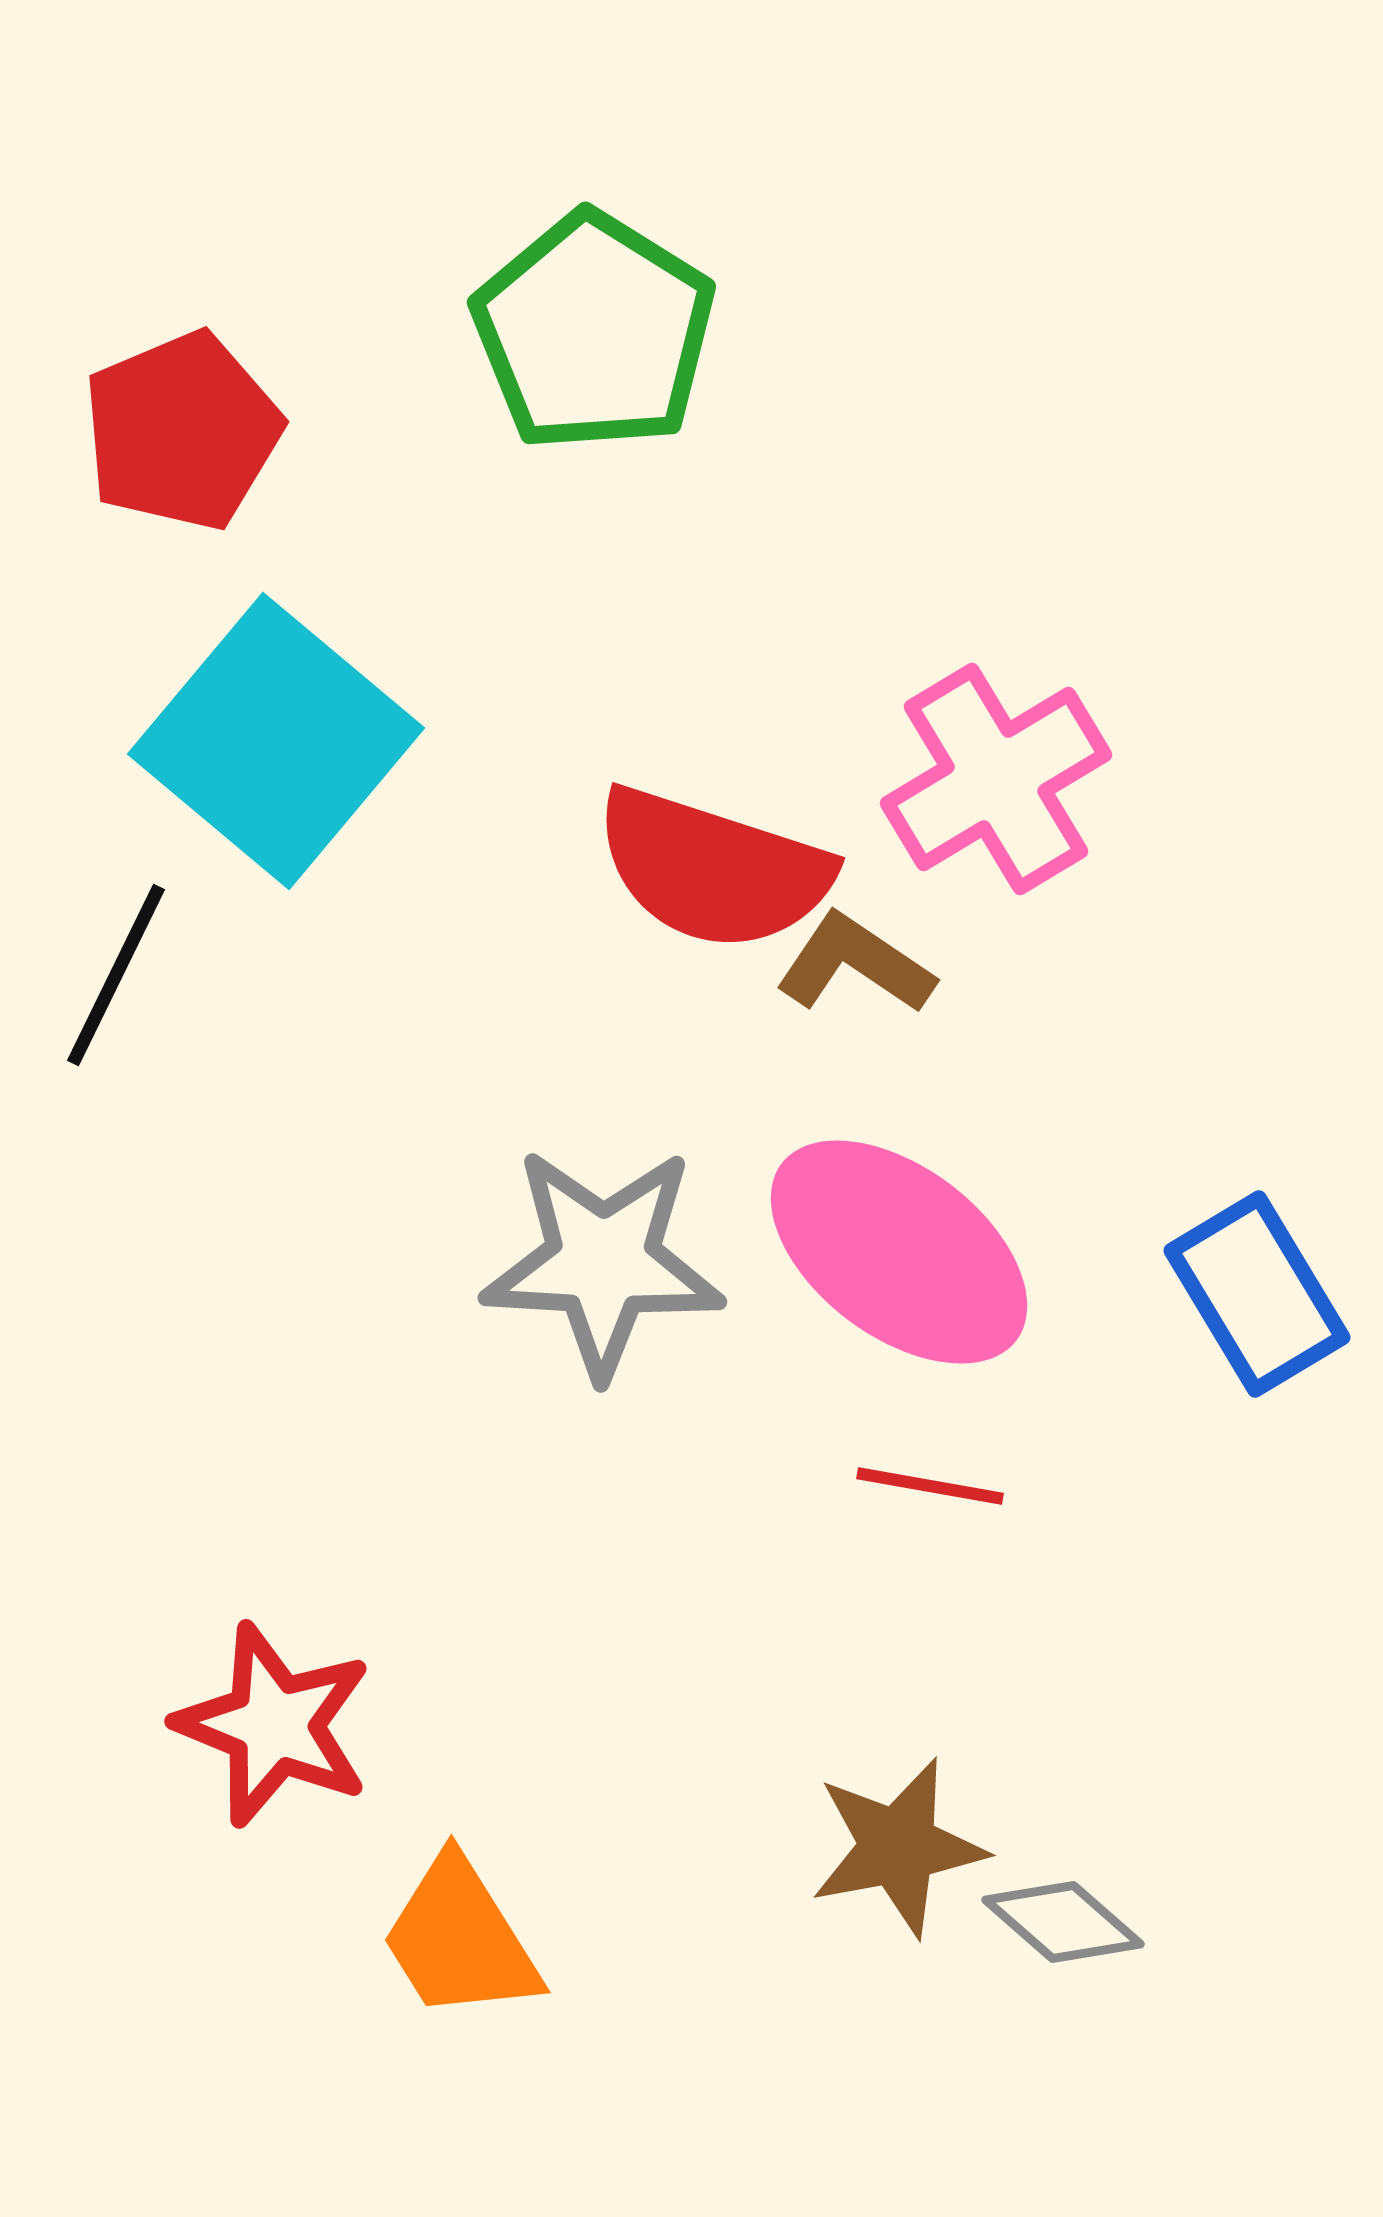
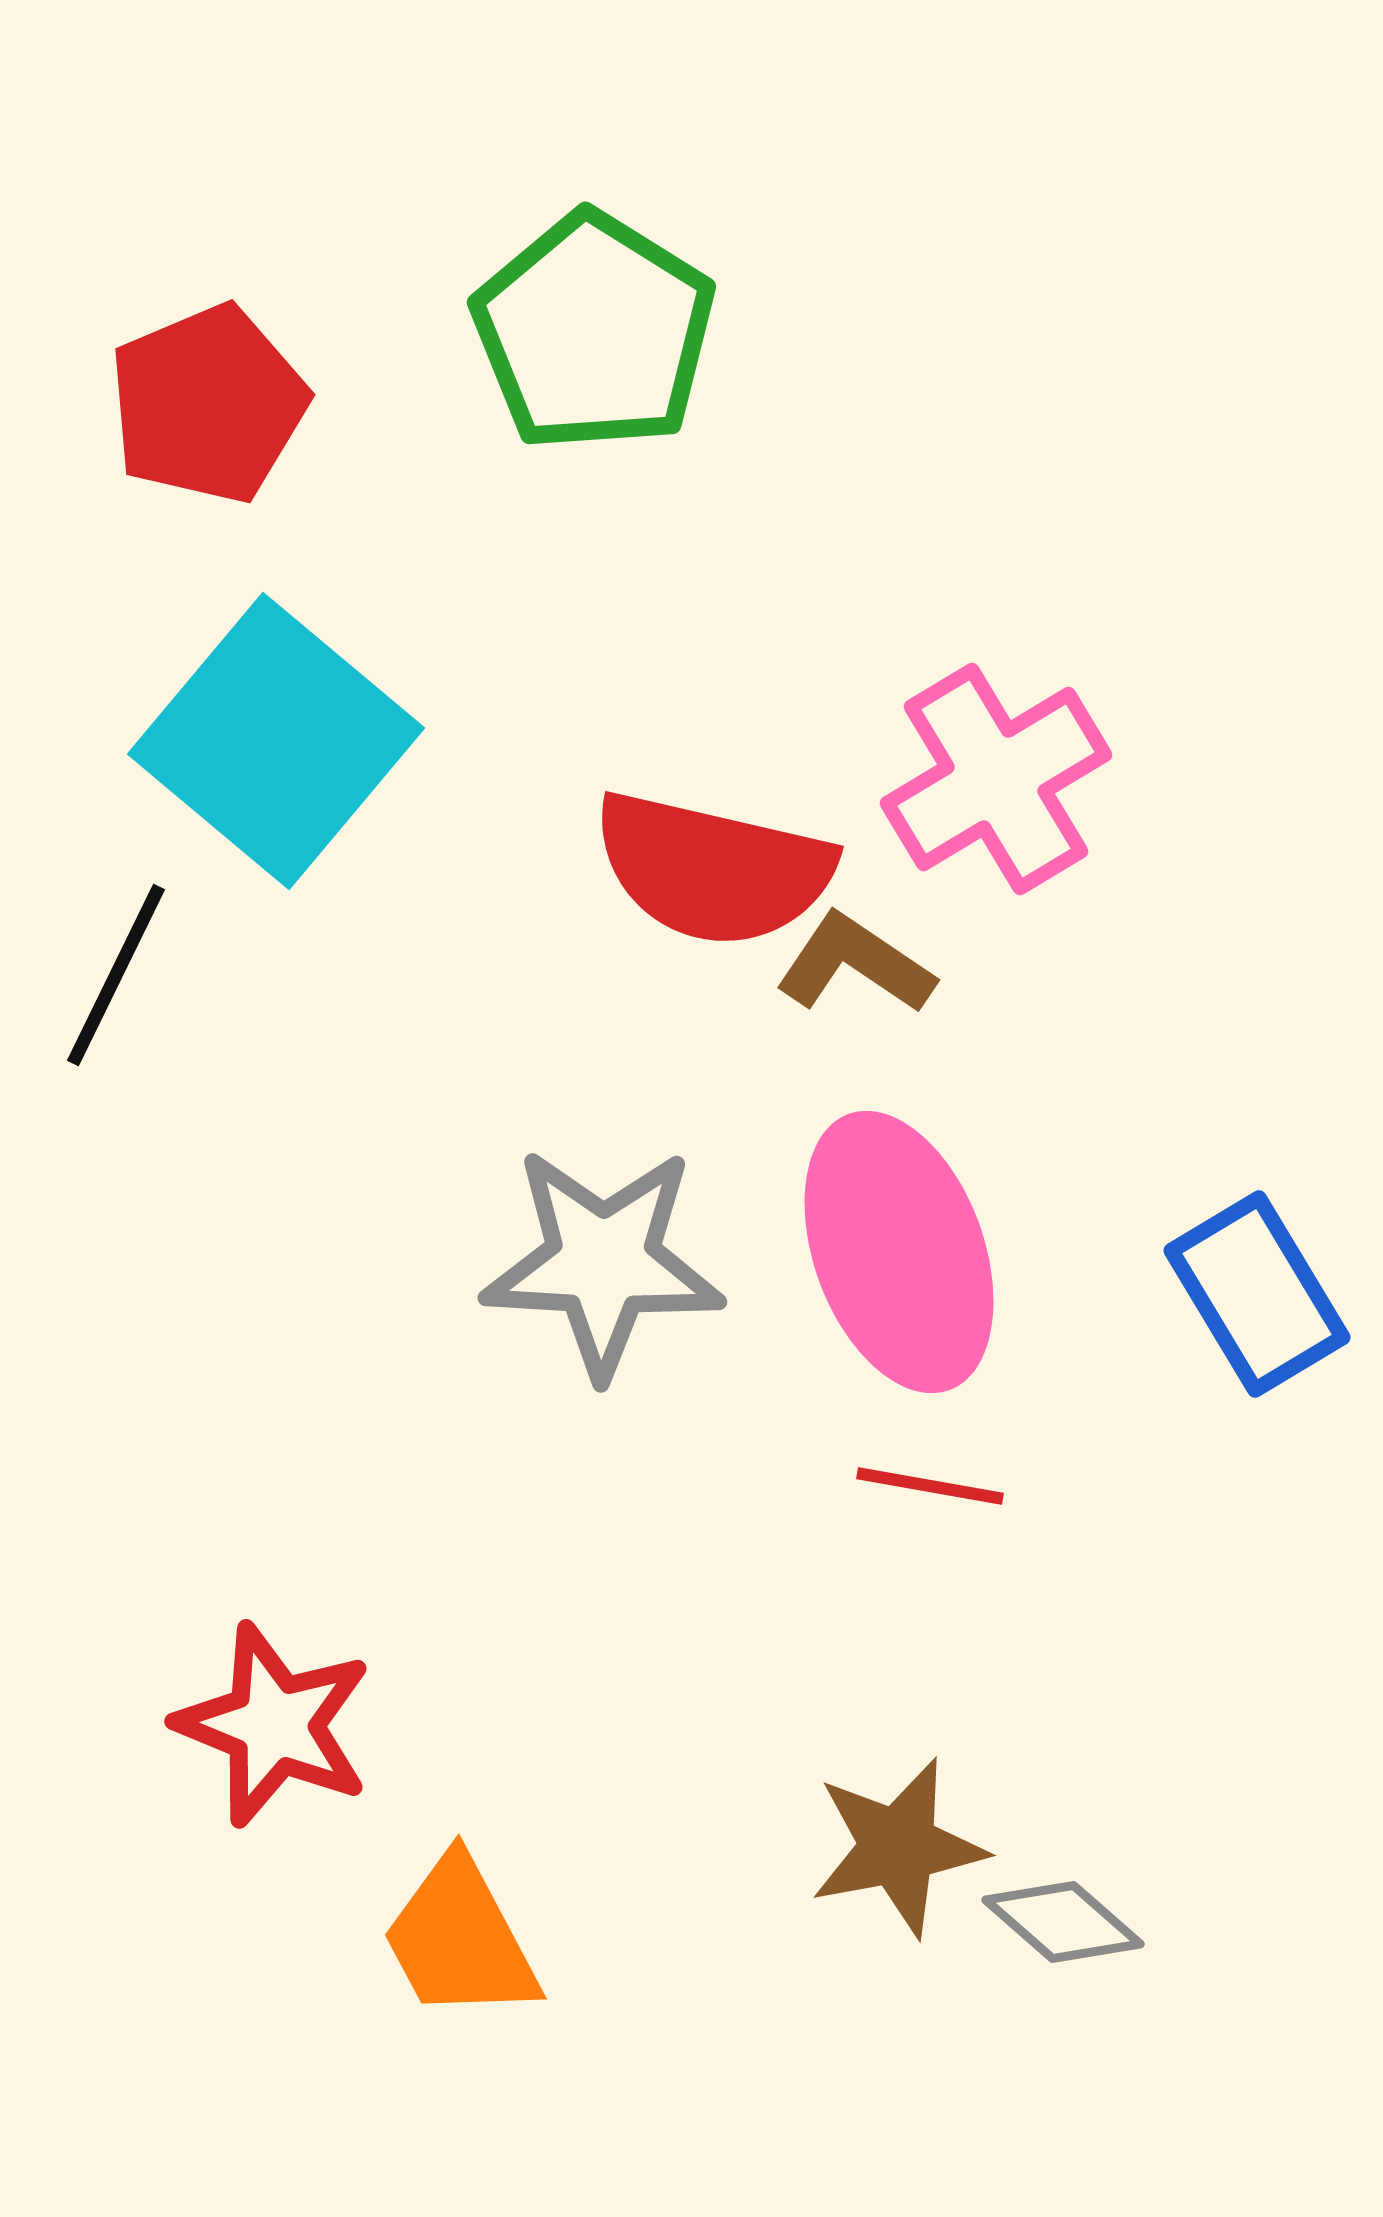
red pentagon: moved 26 px right, 27 px up
red semicircle: rotated 5 degrees counterclockwise
pink ellipse: rotated 33 degrees clockwise
orange trapezoid: rotated 4 degrees clockwise
